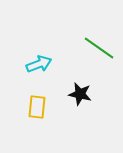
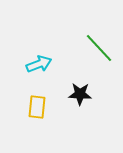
green line: rotated 12 degrees clockwise
black star: rotated 10 degrees counterclockwise
